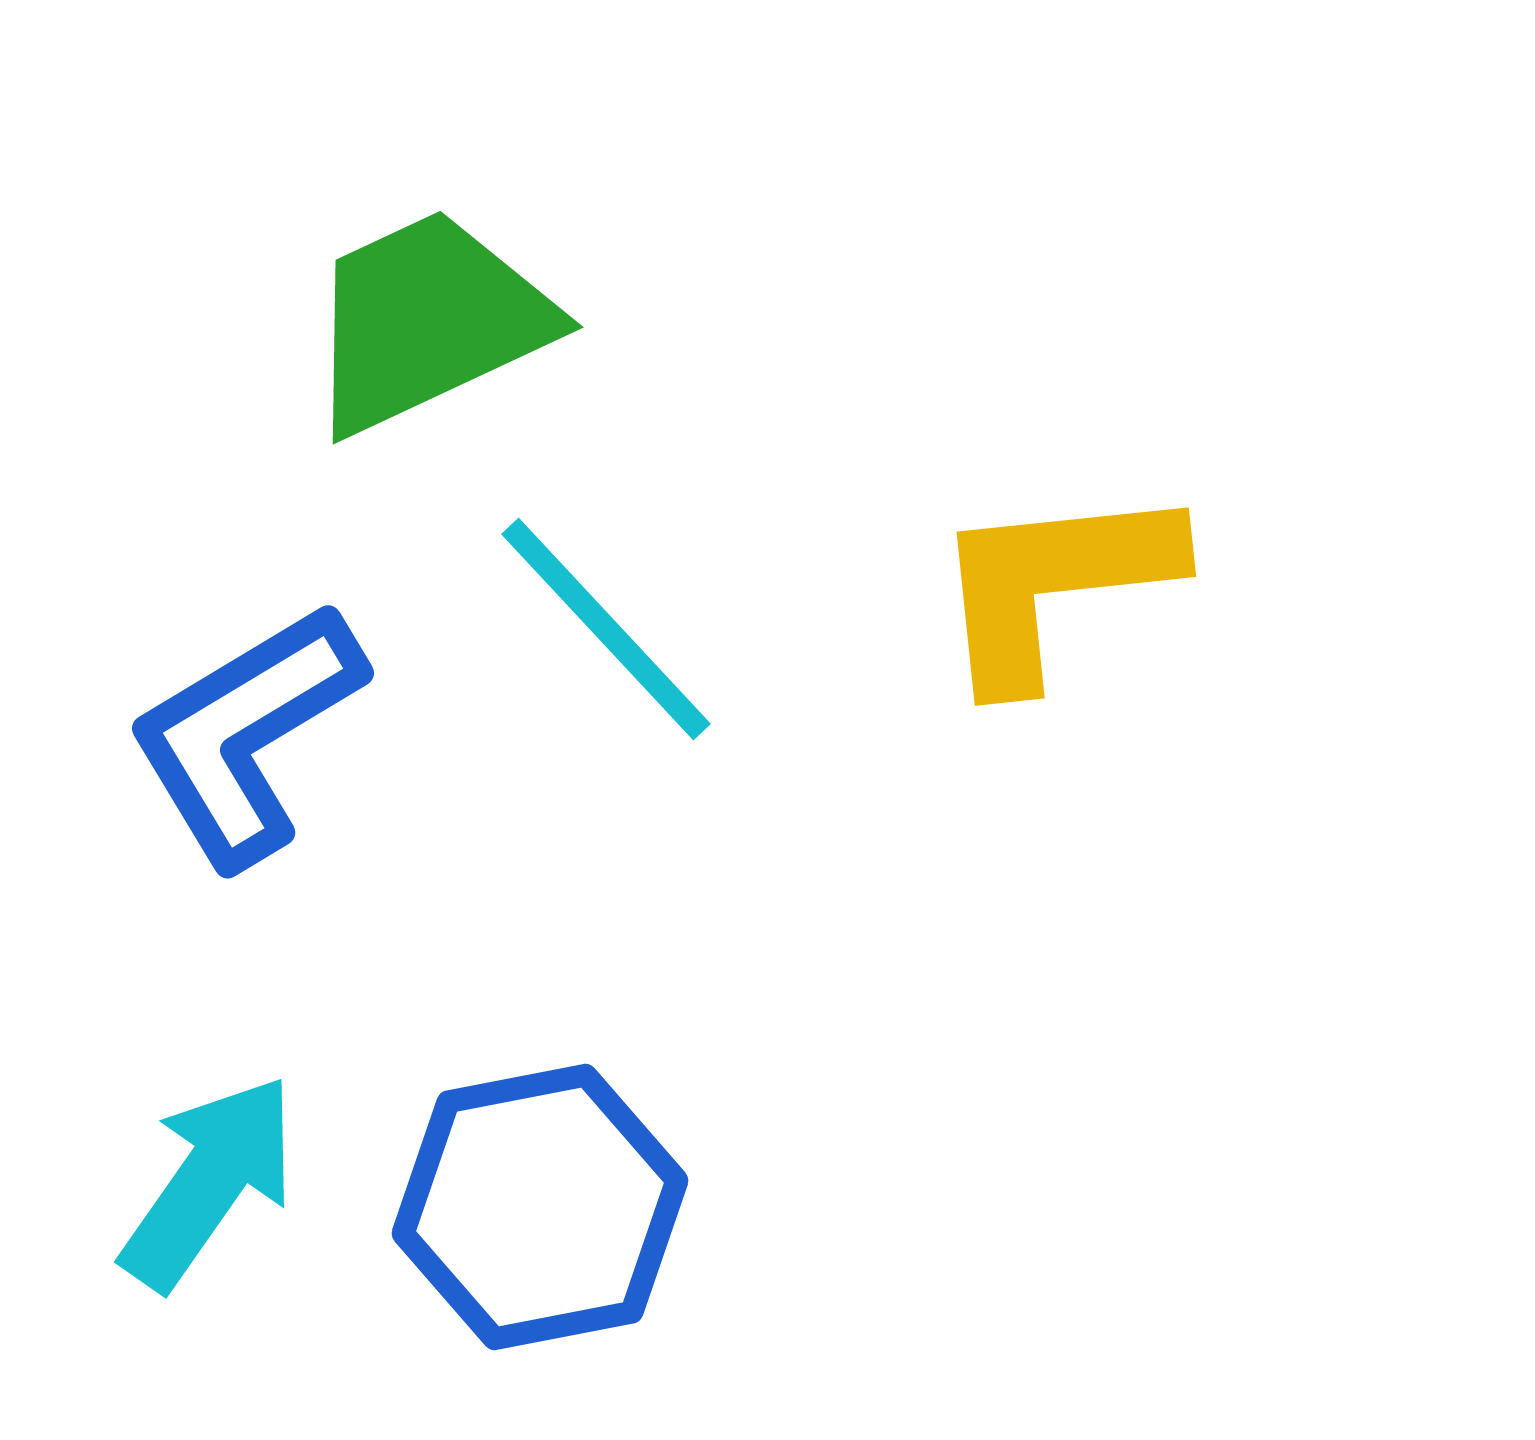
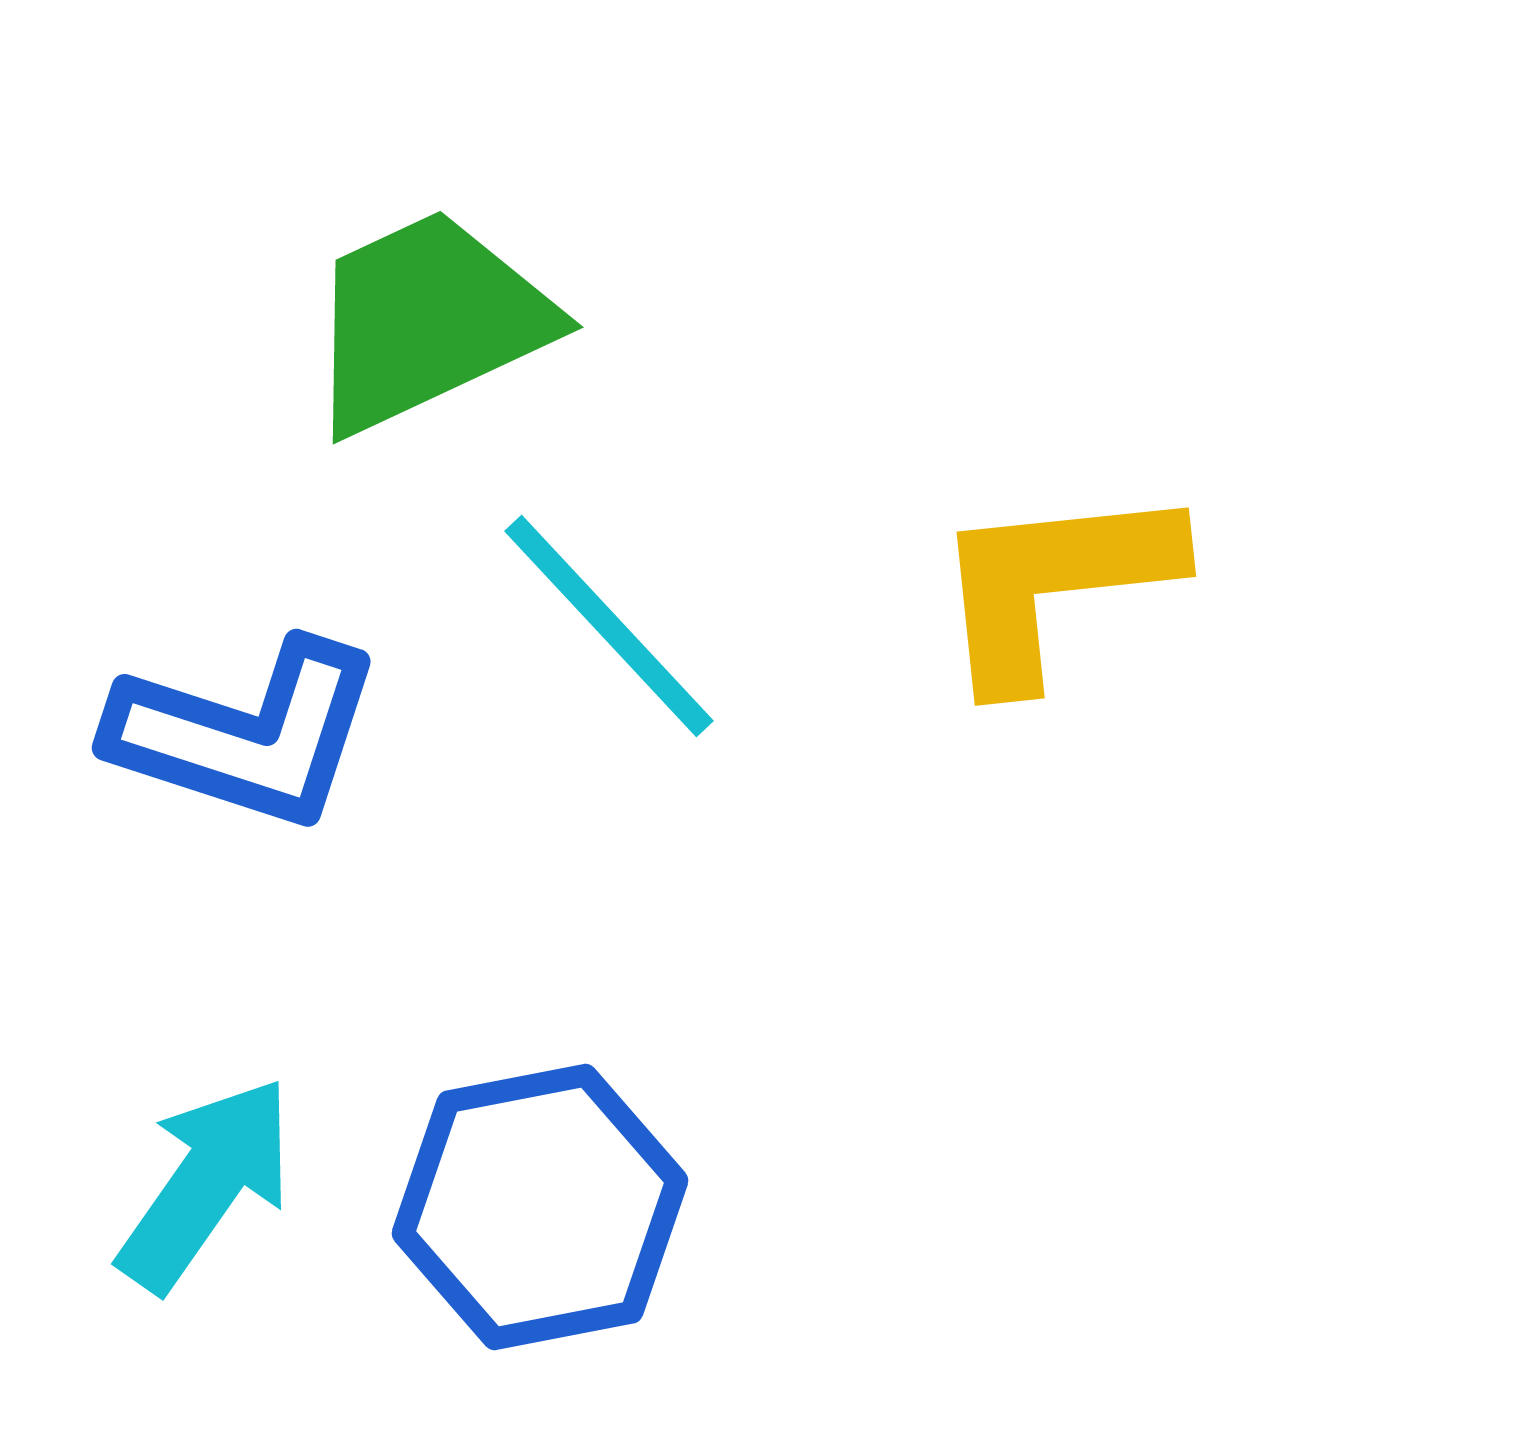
cyan line: moved 3 px right, 3 px up
blue L-shape: rotated 131 degrees counterclockwise
cyan arrow: moved 3 px left, 2 px down
